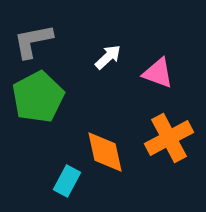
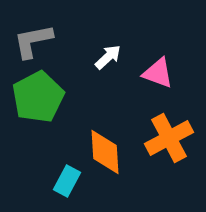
orange diamond: rotated 9 degrees clockwise
